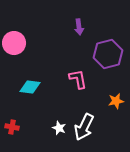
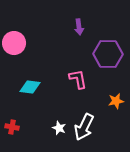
purple hexagon: rotated 16 degrees clockwise
